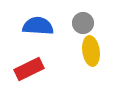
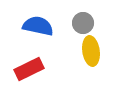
blue semicircle: rotated 8 degrees clockwise
